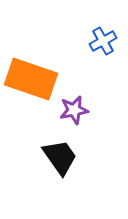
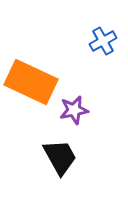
orange rectangle: moved 3 px down; rotated 6 degrees clockwise
black trapezoid: rotated 6 degrees clockwise
